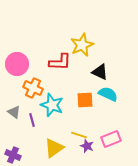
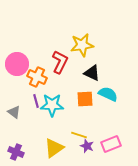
yellow star: rotated 15 degrees clockwise
red L-shape: rotated 65 degrees counterclockwise
black triangle: moved 8 px left, 1 px down
orange cross: moved 4 px right, 11 px up
orange square: moved 1 px up
cyan star: rotated 20 degrees counterclockwise
purple line: moved 4 px right, 19 px up
pink rectangle: moved 5 px down
purple cross: moved 3 px right, 3 px up
